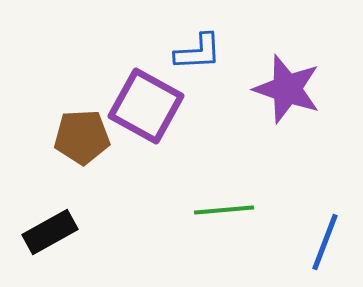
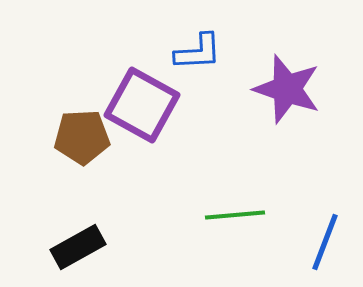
purple square: moved 4 px left, 1 px up
green line: moved 11 px right, 5 px down
black rectangle: moved 28 px right, 15 px down
